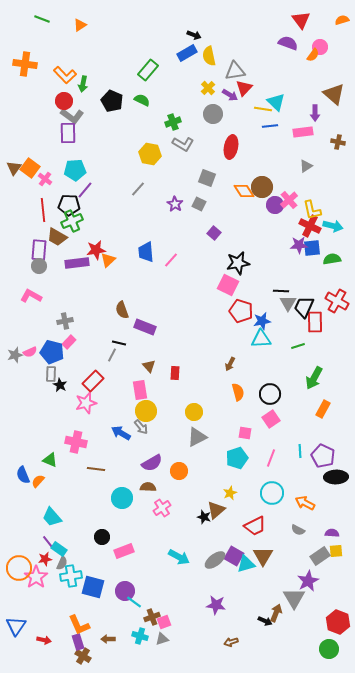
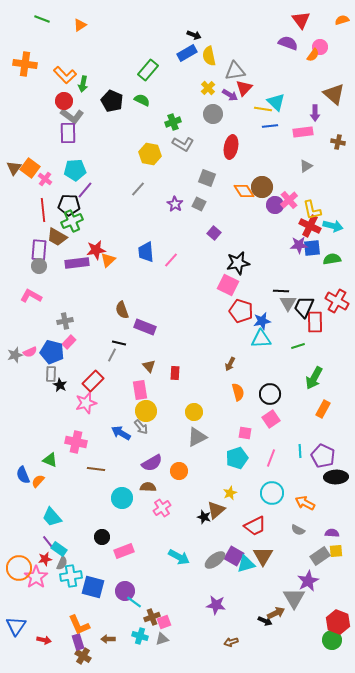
brown arrow at (276, 613): rotated 42 degrees clockwise
green circle at (329, 649): moved 3 px right, 9 px up
